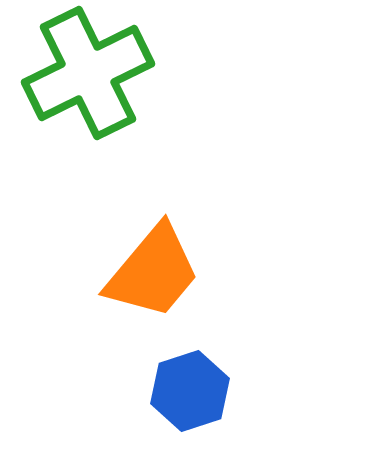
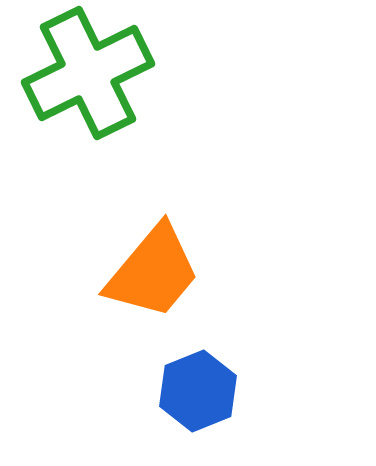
blue hexagon: moved 8 px right; rotated 4 degrees counterclockwise
